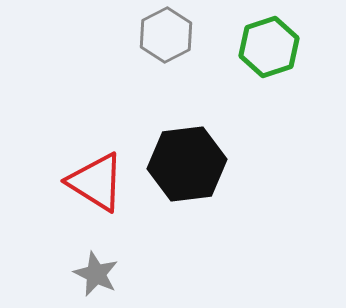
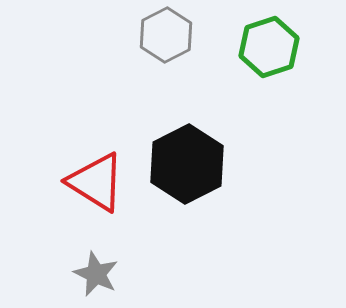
black hexagon: rotated 20 degrees counterclockwise
